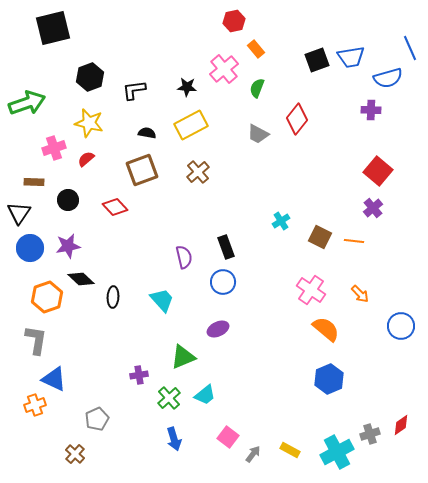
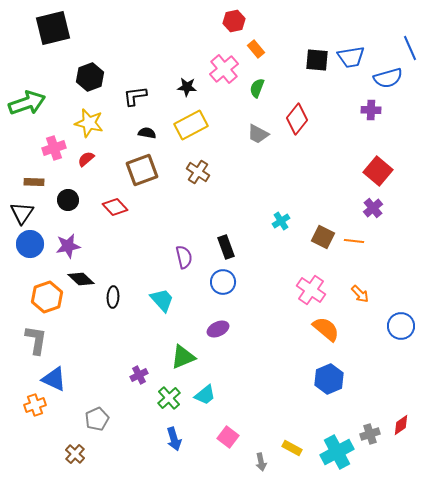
black square at (317, 60): rotated 25 degrees clockwise
black L-shape at (134, 90): moved 1 px right, 6 px down
brown cross at (198, 172): rotated 15 degrees counterclockwise
black triangle at (19, 213): moved 3 px right
brown square at (320, 237): moved 3 px right
blue circle at (30, 248): moved 4 px up
purple cross at (139, 375): rotated 18 degrees counterclockwise
yellow rectangle at (290, 450): moved 2 px right, 2 px up
gray arrow at (253, 454): moved 8 px right, 8 px down; rotated 132 degrees clockwise
